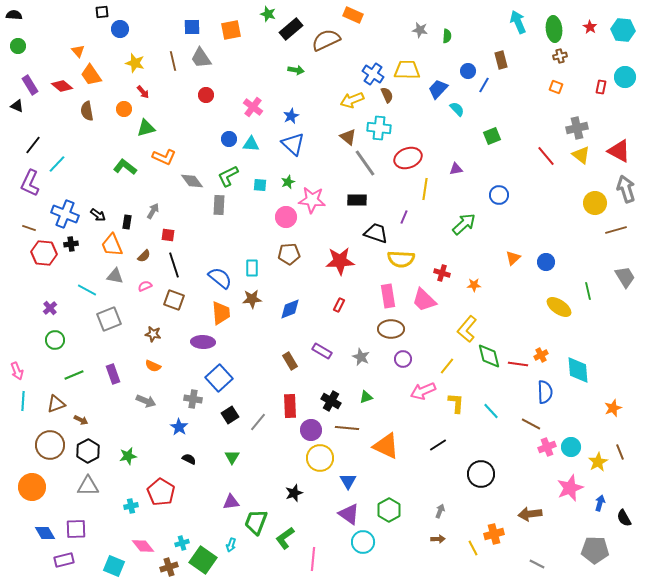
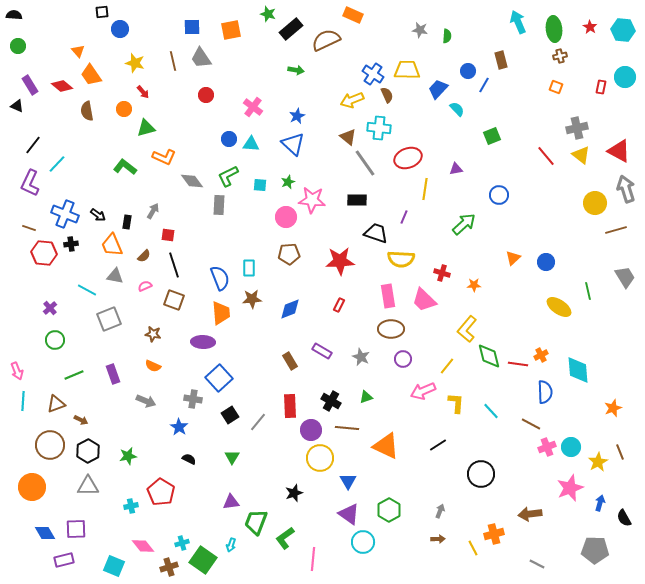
blue star at (291, 116): moved 6 px right
cyan rectangle at (252, 268): moved 3 px left
blue semicircle at (220, 278): rotated 30 degrees clockwise
